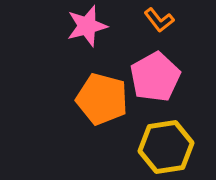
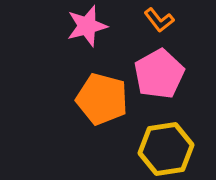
pink pentagon: moved 4 px right, 3 px up
yellow hexagon: moved 2 px down
